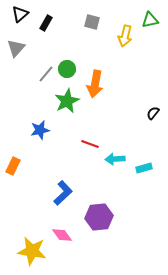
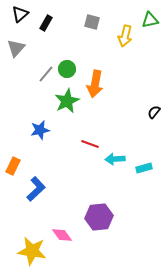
black semicircle: moved 1 px right, 1 px up
blue L-shape: moved 27 px left, 4 px up
